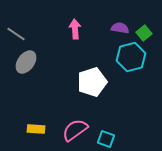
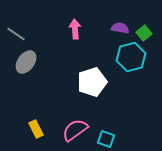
yellow rectangle: rotated 60 degrees clockwise
